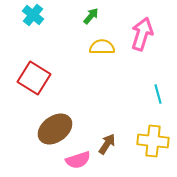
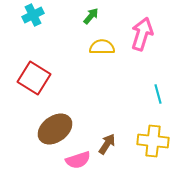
cyan cross: rotated 25 degrees clockwise
